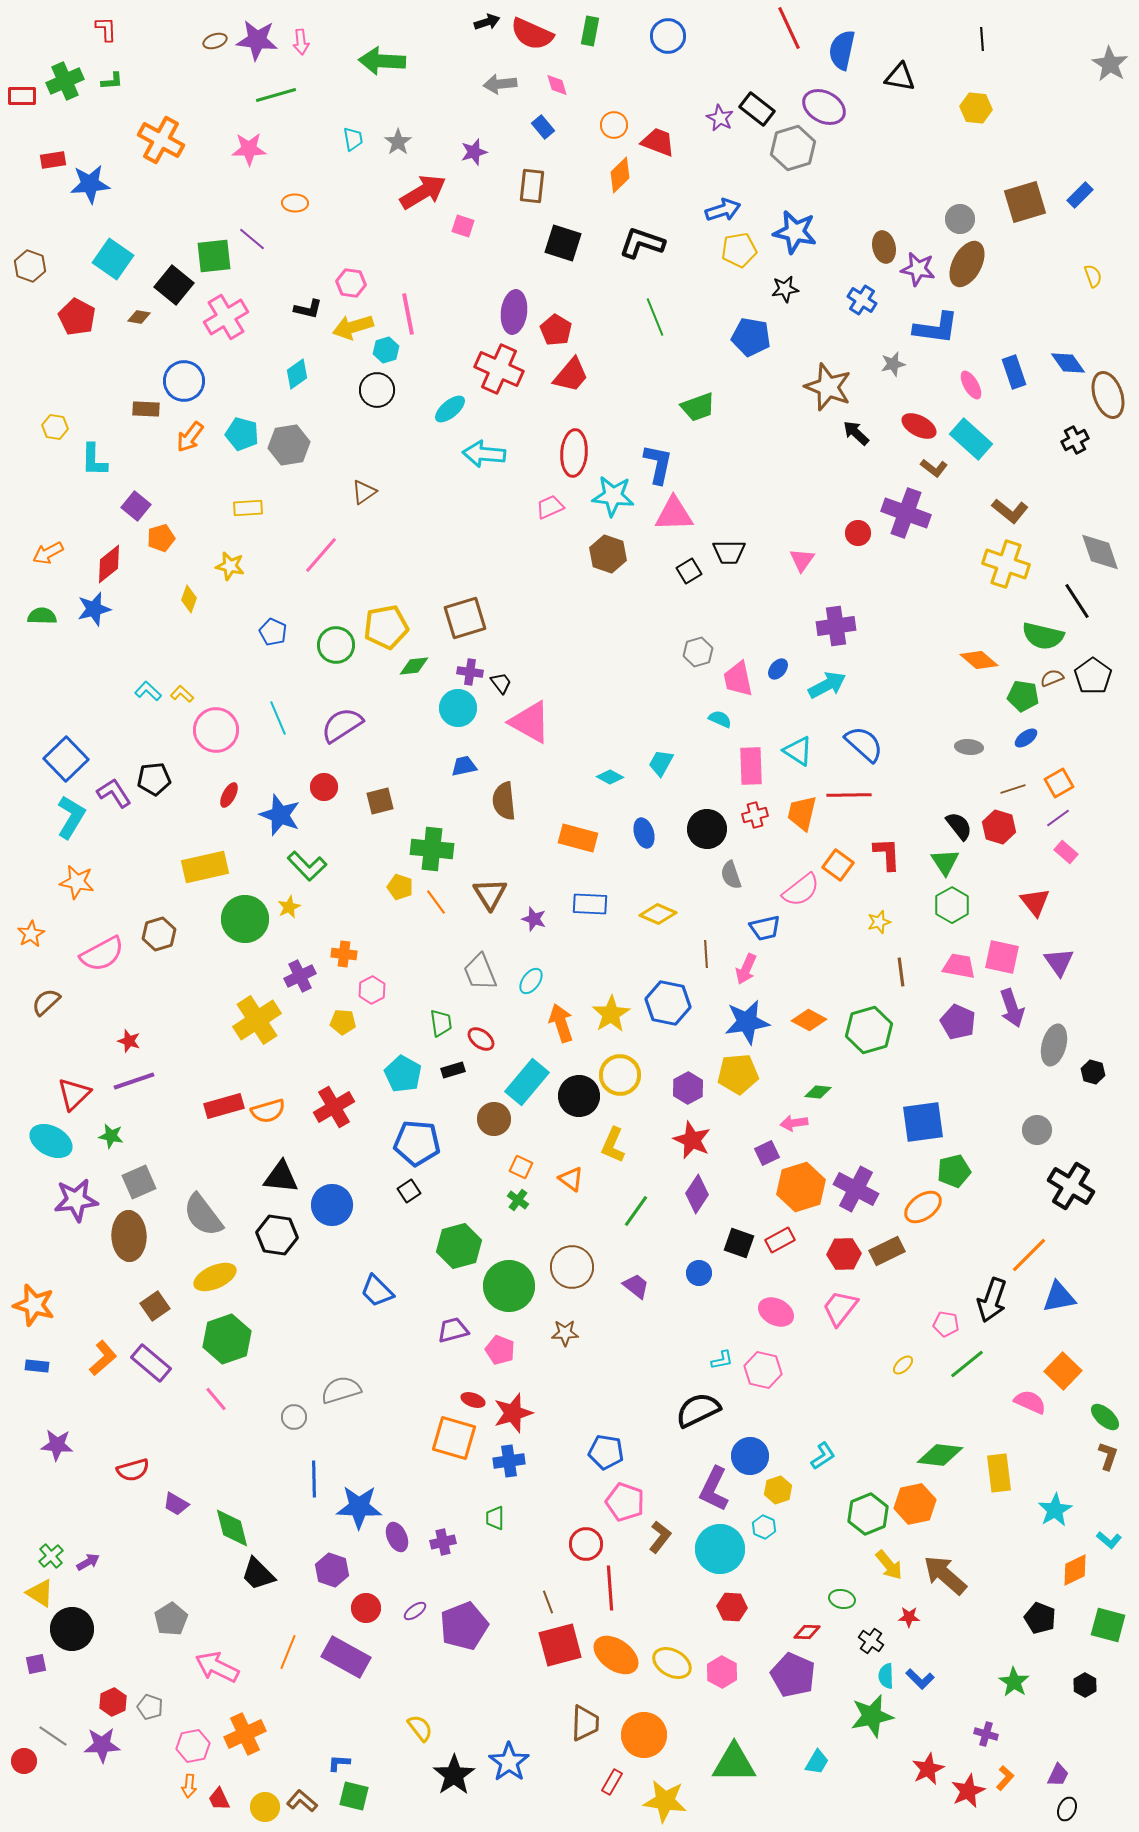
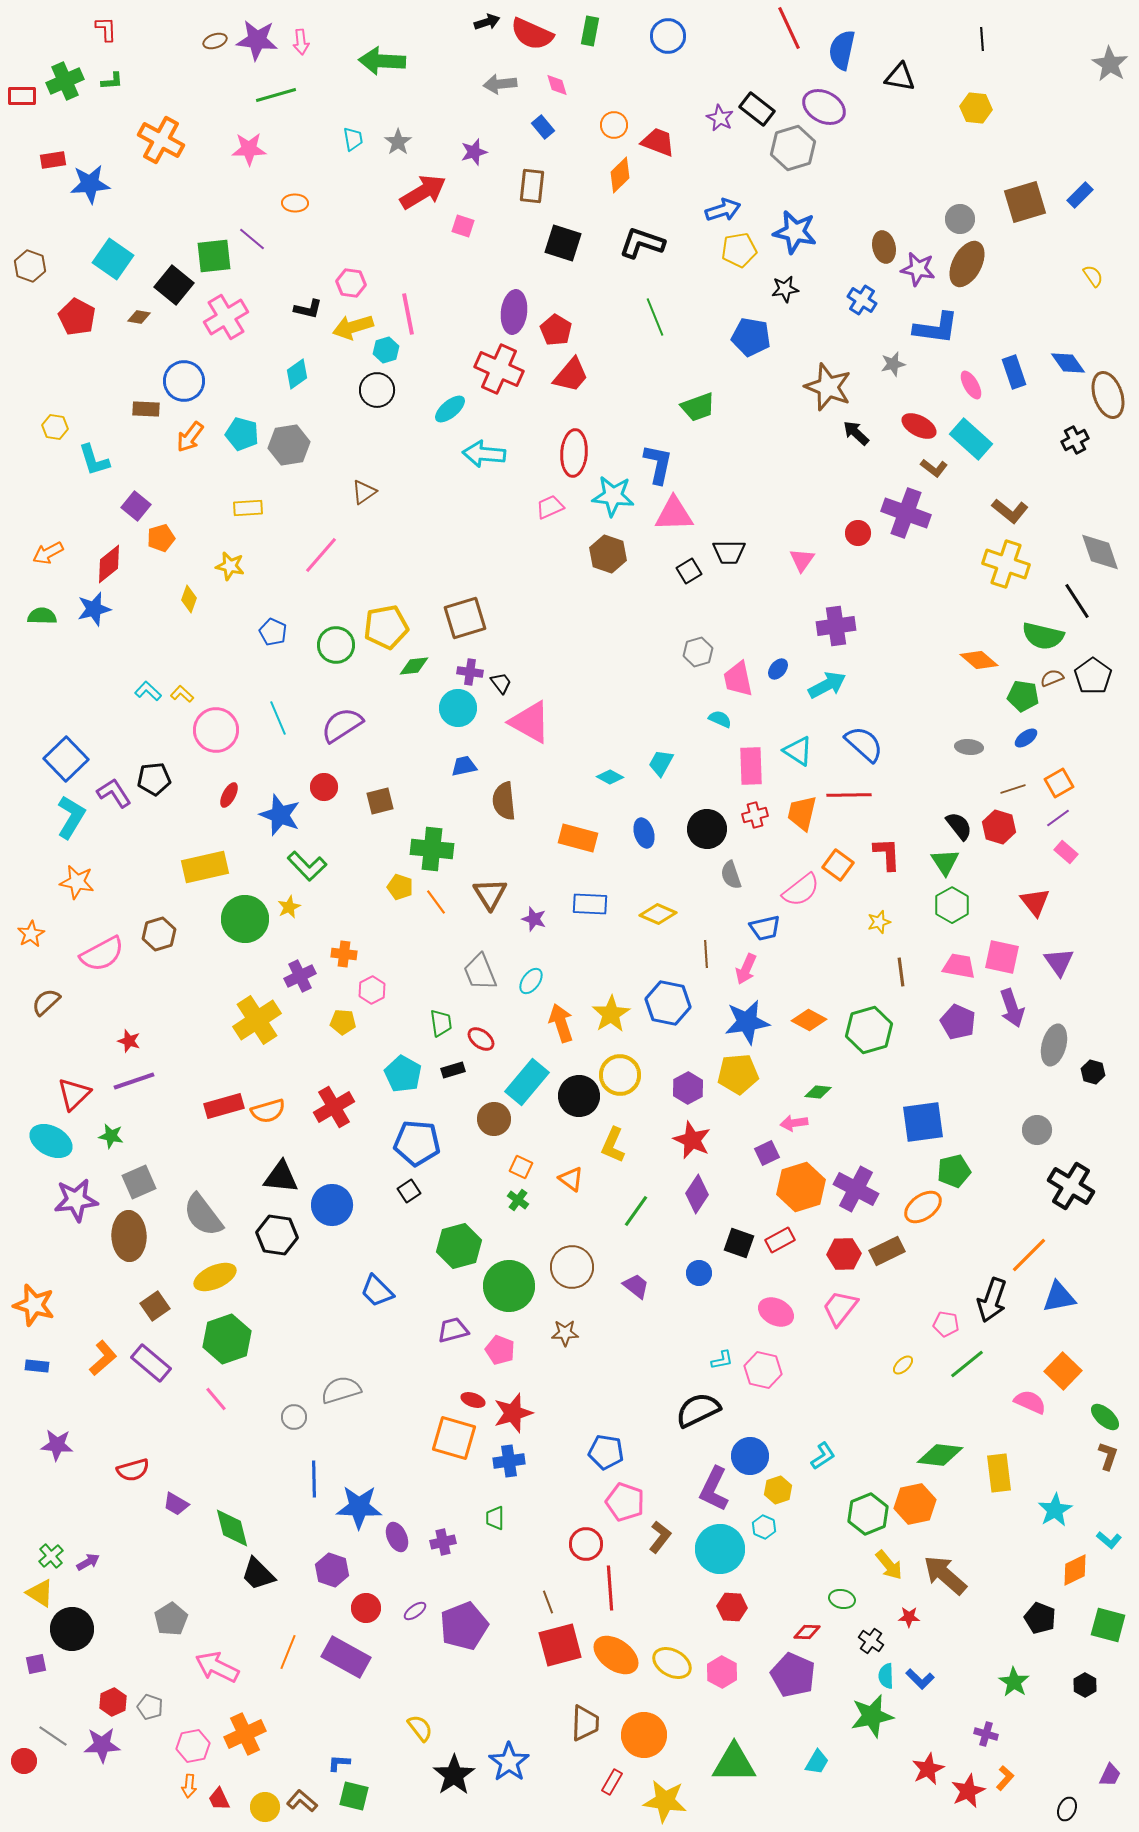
yellow semicircle at (1093, 276): rotated 15 degrees counterclockwise
cyan L-shape at (94, 460): rotated 18 degrees counterclockwise
purple trapezoid at (1058, 1775): moved 52 px right
